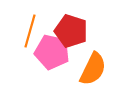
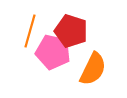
pink pentagon: moved 1 px right
